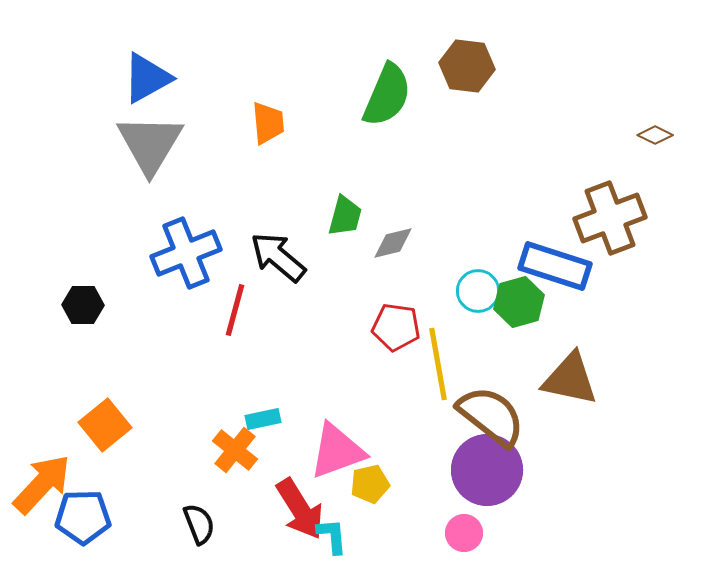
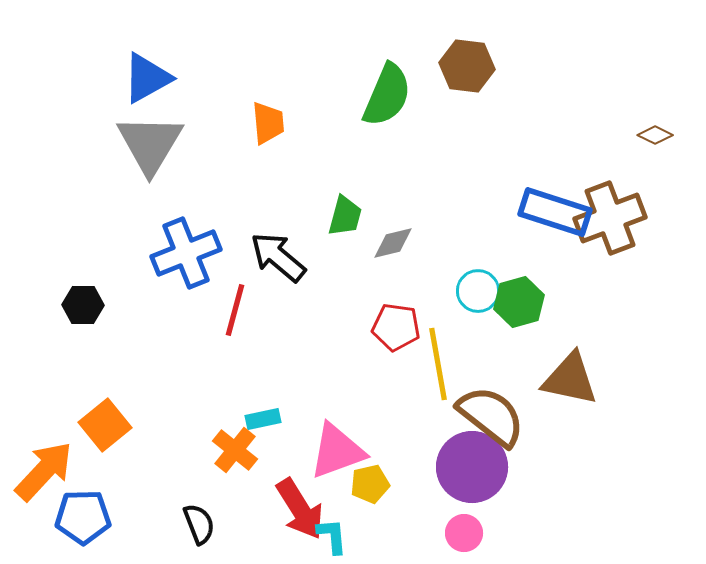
blue rectangle: moved 54 px up
purple circle: moved 15 px left, 3 px up
orange arrow: moved 2 px right, 13 px up
